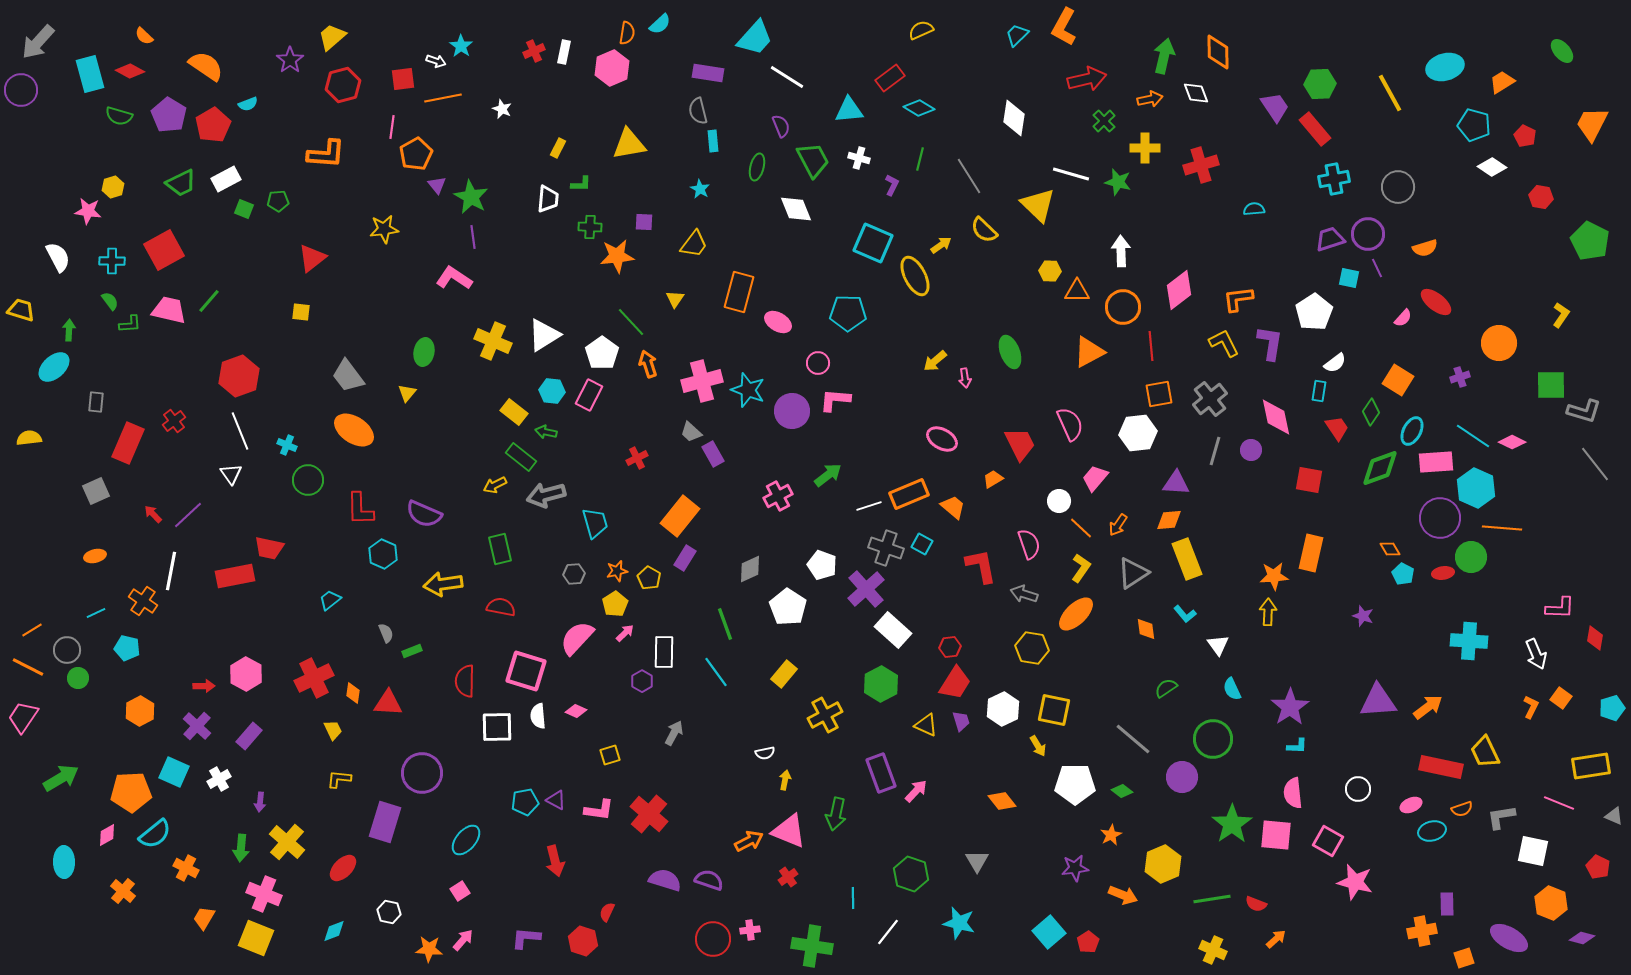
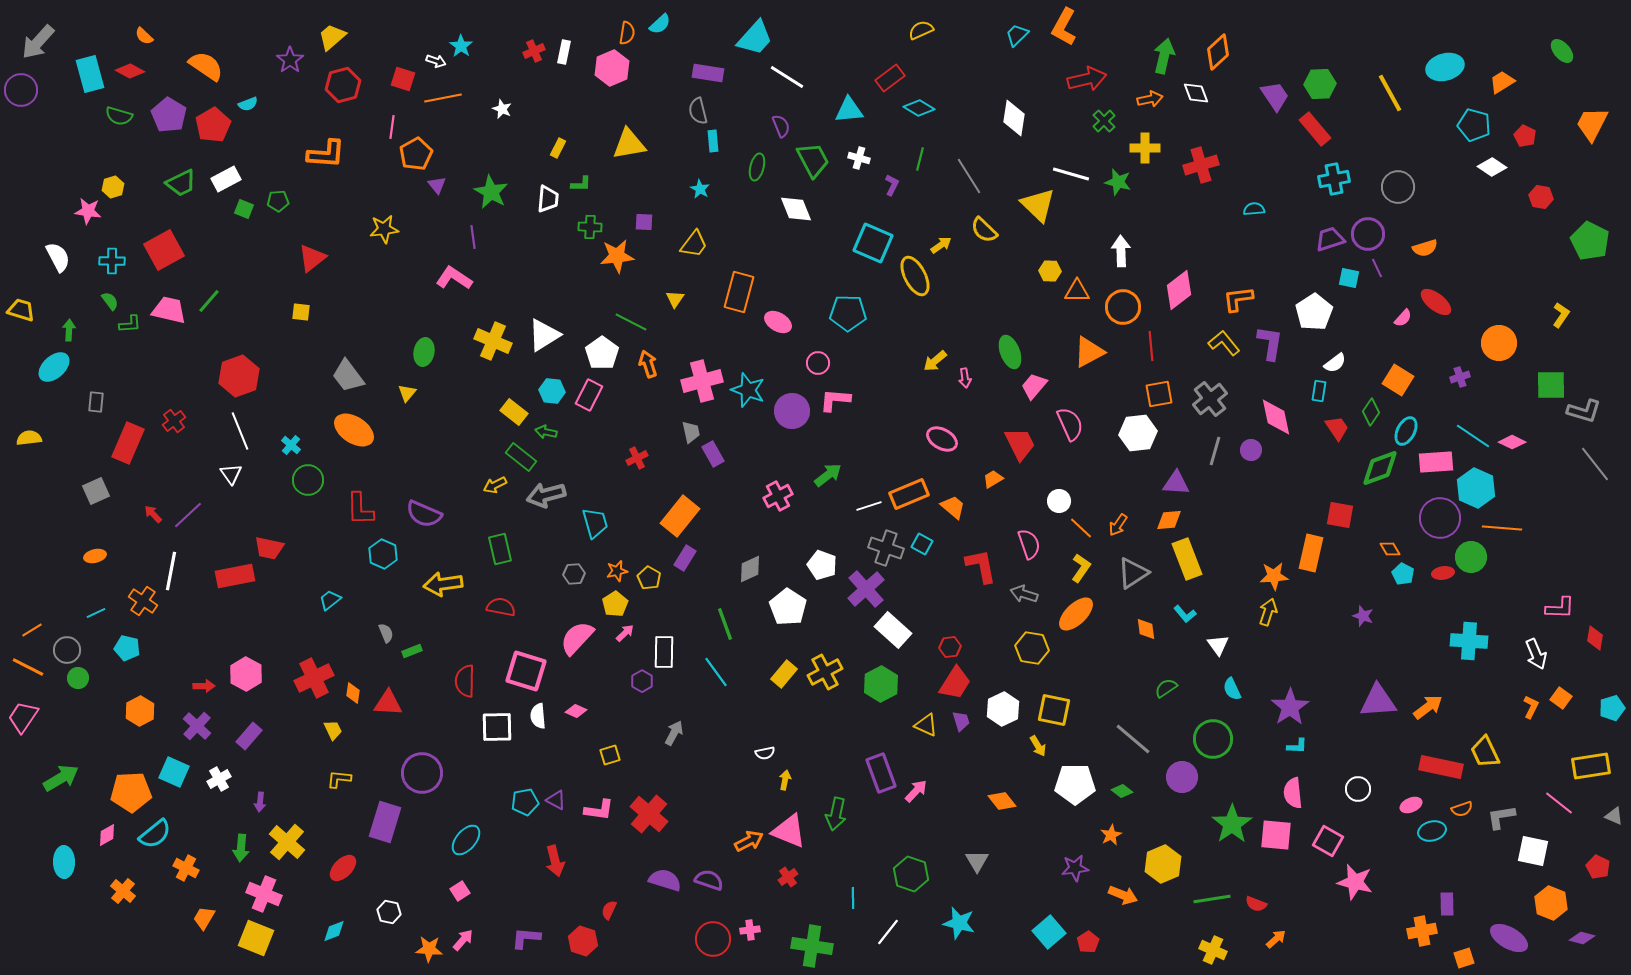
orange diamond at (1218, 52): rotated 48 degrees clockwise
red square at (403, 79): rotated 25 degrees clockwise
purple trapezoid at (1275, 107): moved 11 px up
green star at (471, 197): moved 20 px right, 5 px up
green line at (631, 322): rotated 20 degrees counterclockwise
yellow L-shape at (1224, 343): rotated 12 degrees counterclockwise
cyan ellipse at (1412, 431): moved 6 px left
gray trapezoid at (691, 432): rotated 145 degrees counterclockwise
cyan cross at (287, 445): moved 4 px right; rotated 18 degrees clockwise
pink trapezoid at (1095, 478): moved 61 px left, 92 px up
red square at (1309, 480): moved 31 px right, 35 px down
yellow arrow at (1268, 612): rotated 16 degrees clockwise
yellow cross at (825, 715): moved 43 px up
pink line at (1559, 803): rotated 16 degrees clockwise
red semicircle at (607, 912): moved 2 px right, 2 px up
